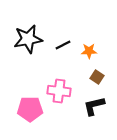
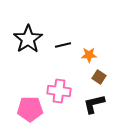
black star: rotated 24 degrees counterclockwise
black line: rotated 14 degrees clockwise
orange star: moved 4 px down
brown square: moved 2 px right
black L-shape: moved 2 px up
